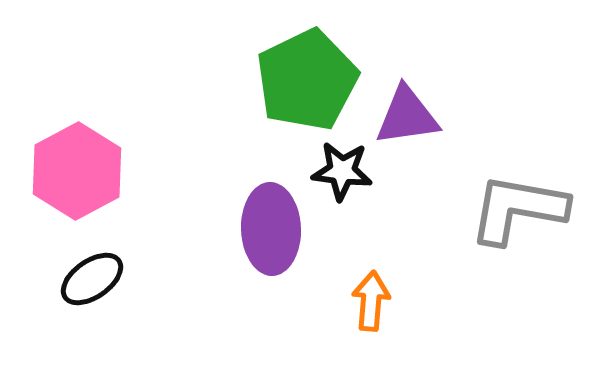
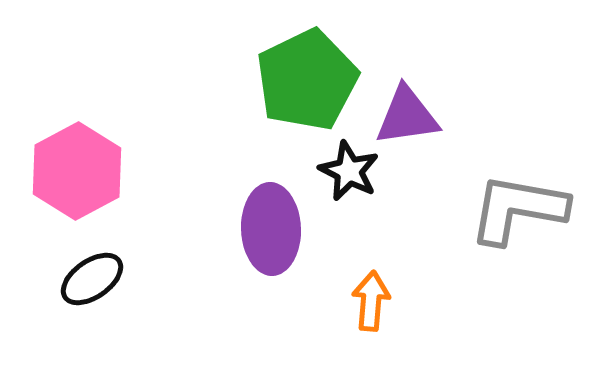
black star: moved 7 px right; rotated 20 degrees clockwise
